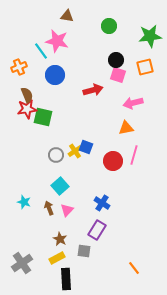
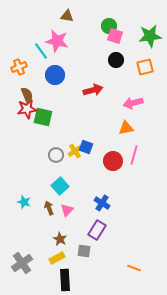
pink square: moved 3 px left, 39 px up
orange line: rotated 32 degrees counterclockwise
black rectangle: moved 1 px left, 1 px down
